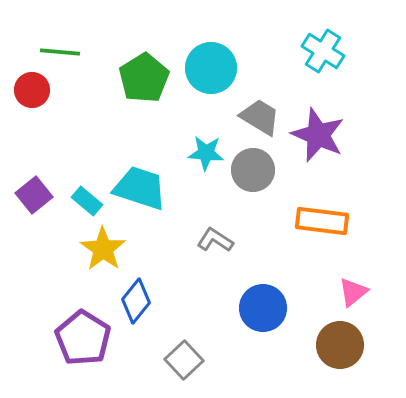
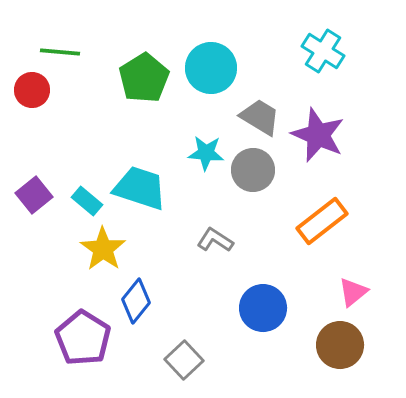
orange rectangle: rotated 45 degrees counterclockwise
